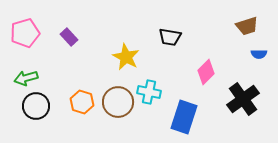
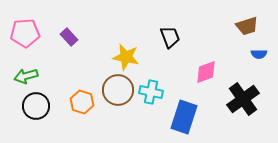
pink pentagon: rotated 12 degrees clockwise
black trapezoid: rotated 120 degrees counterclockwise
yellow star: rotated 16 degrees counterclockwise
pink diamond: rotated 25 degrees clockwise
green arrow: moved 2 px up
cyan cross: moved 2 px right
brown circle: moved 12 px up
